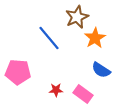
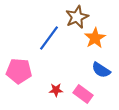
blue line: rotated 76 degrees clockwise
pink pentagon: moved 1 px right, 1 px up
